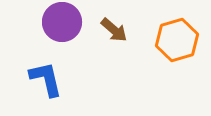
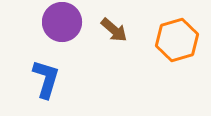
blue L-shape: rotated 30 degrees clockwise
